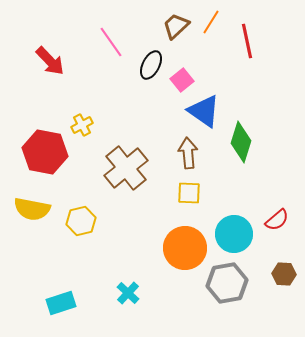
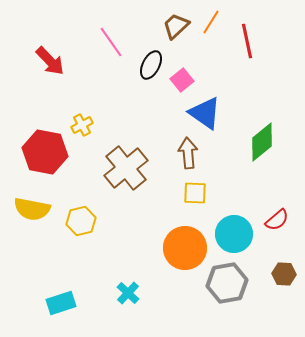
blue triangle: moved 1 px right, 2 px down
green diamond: moved 21 px right; rotated 33 degrees clockwise
yellow square: moved 6 px right
